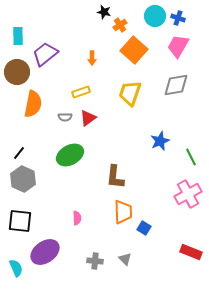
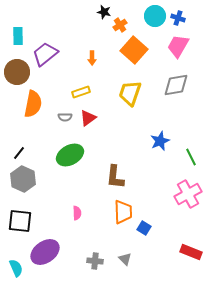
pink semicircle: moved 5 px up
